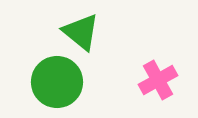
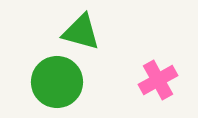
green triangle: rotated 24 degrees counterclockwise
